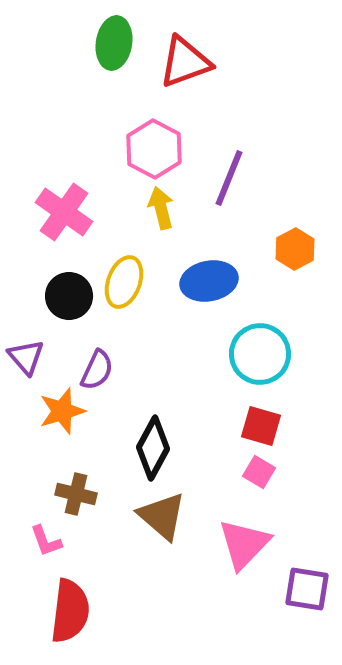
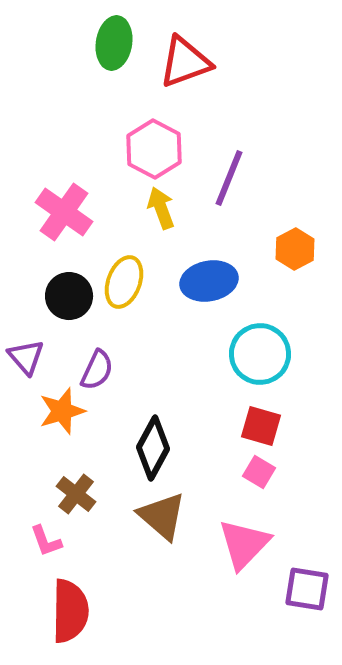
yellow arrow: rotated 6 degrees counterclockwise
brown cross: rotated 24 degrees clockwise
red semicircle: rotated 6 degrees counterclockwise
